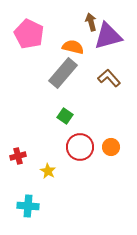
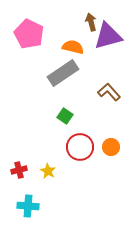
gray rectangle: rotated 16 degrees clockwise
brown L-shape: moved 14 px down
red cross: moved 1 px right, 14 px down
